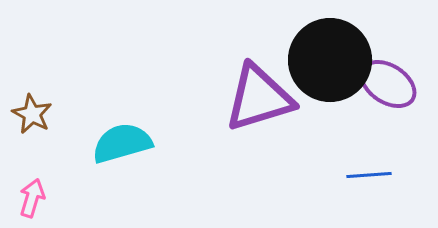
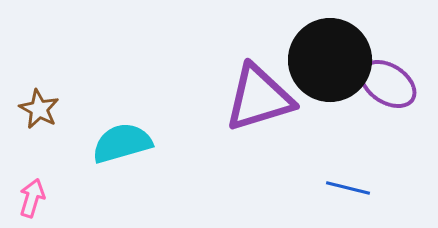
brown star: moved 7 px right, 5 px up
blue line: moved 21 px left, 13 px down; rotated 18 degrees clockwise
